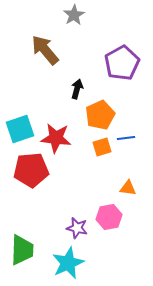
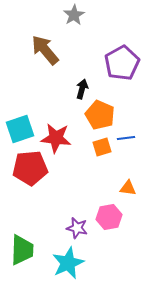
black arrow: moved 5 px right
orange pentagon: rotated 24 degrees counterclockwise
red pentagon: moved 1 px left, 2 px up
